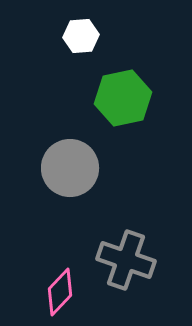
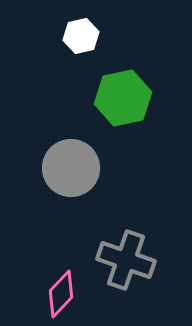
white hexagon: rotated 8 degrees counterclockwise
gray circle: moved 1 px right
pink diamond: moved 1 px right, 2 px down
